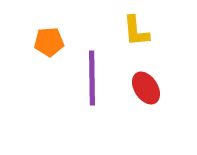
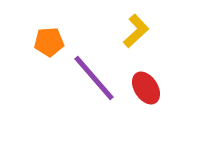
yellow L-shape: rotated 128 degrees counterclockwise
purple line: moved 2 px right; rotated 40 degrees counterclockwise
